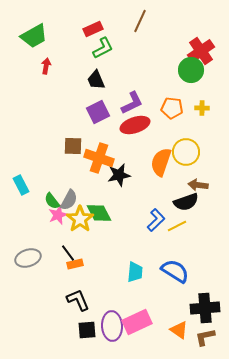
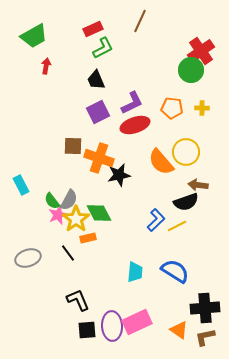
orange semicircle: rotated 60 degrees counterclockwise
yellow star: moved 4 px left
orange rectangle: moved 13 px right, 26 px up
